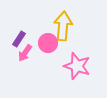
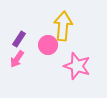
pink circle: moved 2 px down
pink arrow: moved 8 px left, 6 px down
